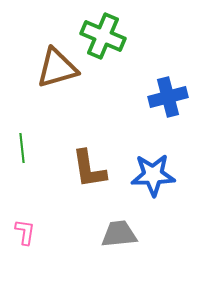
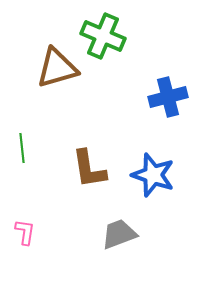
blue star: rotated 21 degrees clockwise
gray trapezoid: rotated 15 degrees counterclockwise
